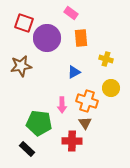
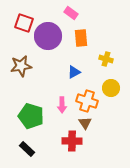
purple circle: moved 1 px right, 2 px up
green pentagon: moved 8 px left, 7 px up; rotated 10 degrees clockwise
